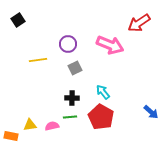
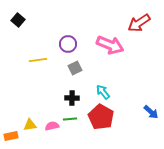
black square: rotated 16 degrees counterclockwise
green line: moved 2 px down
orange rectangle: rotated 24 degrees counterclockwise
